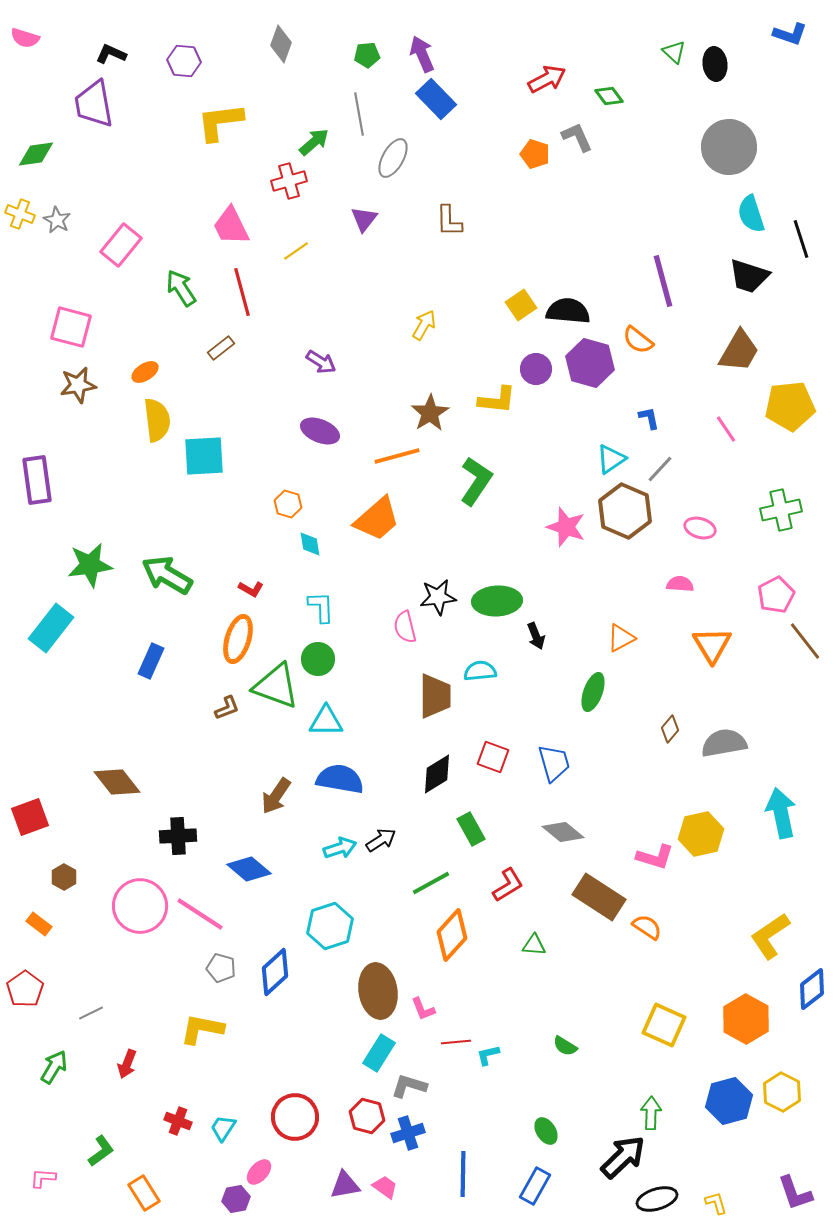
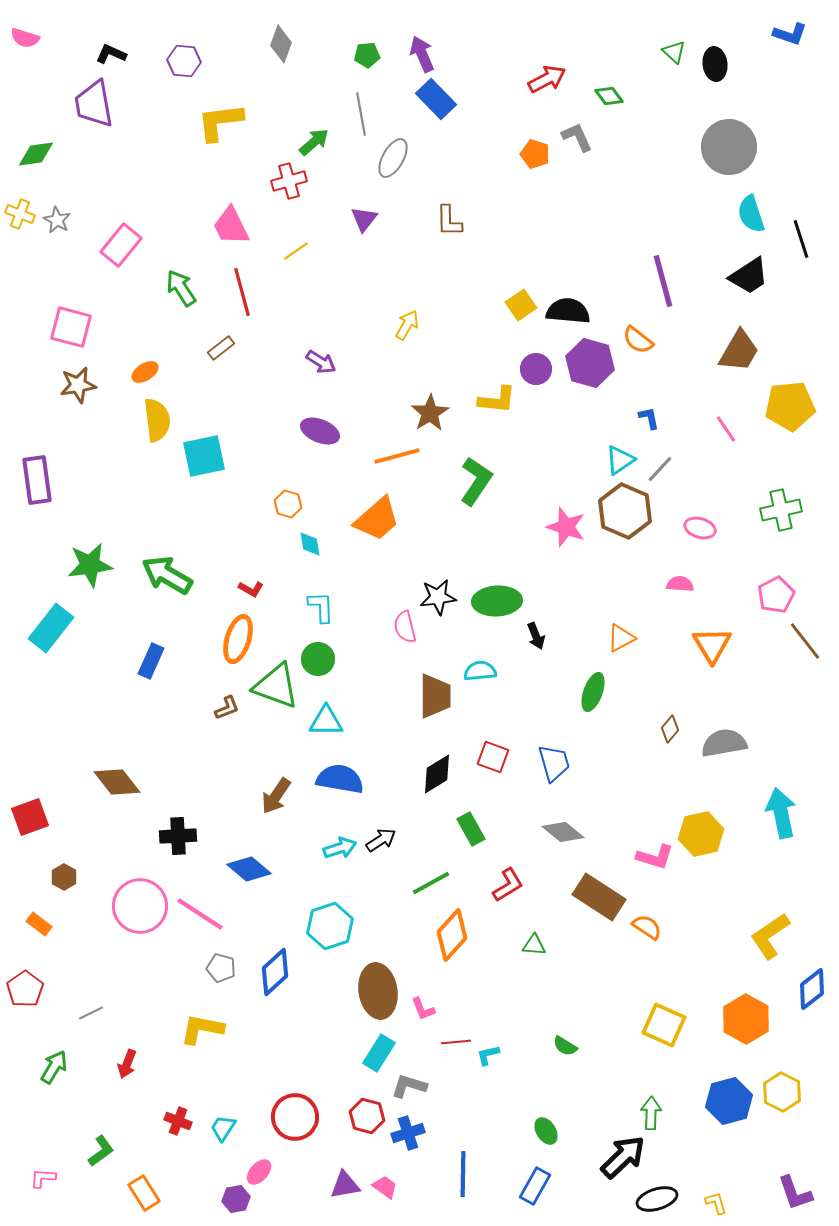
gray line at (359, 114): moved 2 px right
black trapezoid at (749, 276): rotated 51 degrees counterclockwise
yellow arrow at (424, 325): moved 17 px left
cyan square at (204, 456): rotated 9 degrees counterclockwise
cyan triangle at (611, 459): moved 9 px right, 1 px down
